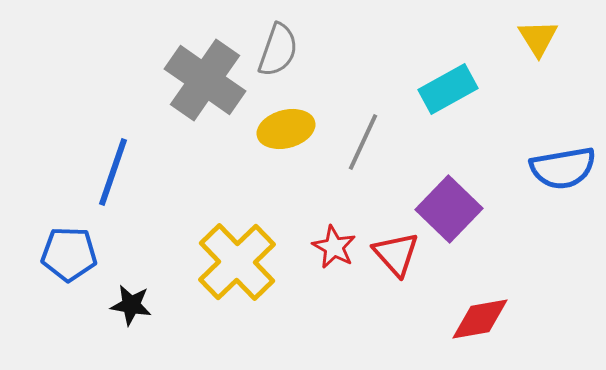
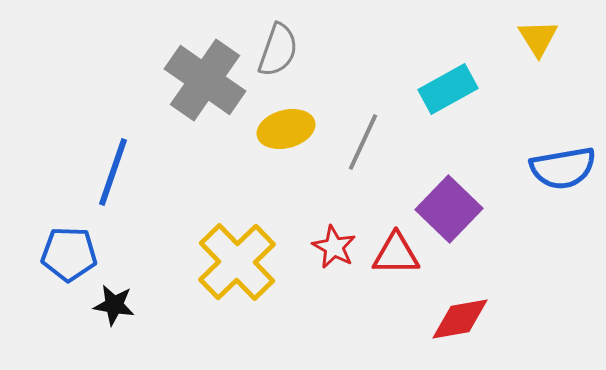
red triangle: rotated 48 degrees counterclockwise
black star: moved 17 px left
red diamond: moved 20 px left
